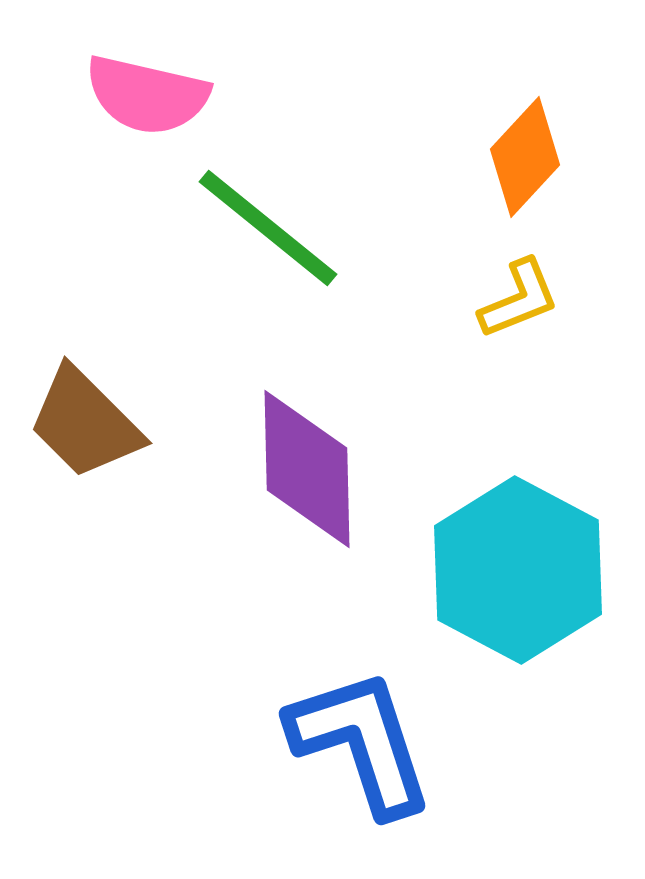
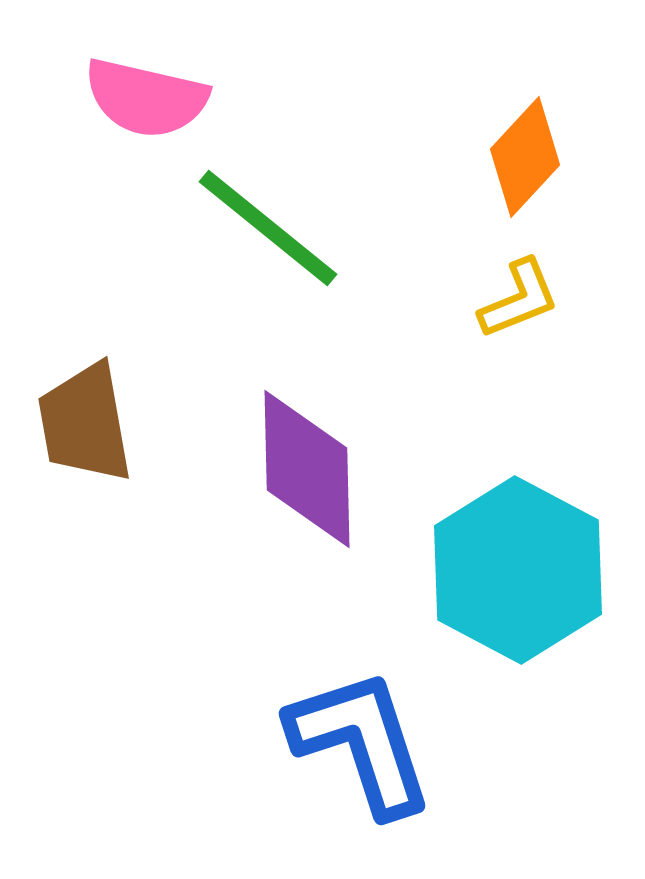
pink semicircle: moved 1 px left, 3 px down
brown trapezoid: rotated 35 degrees clockwise
